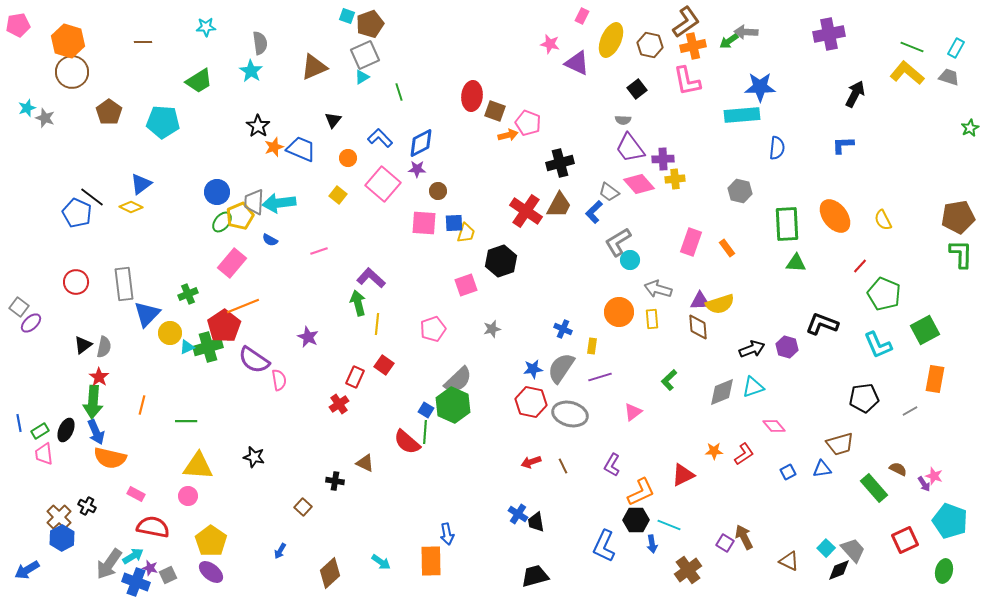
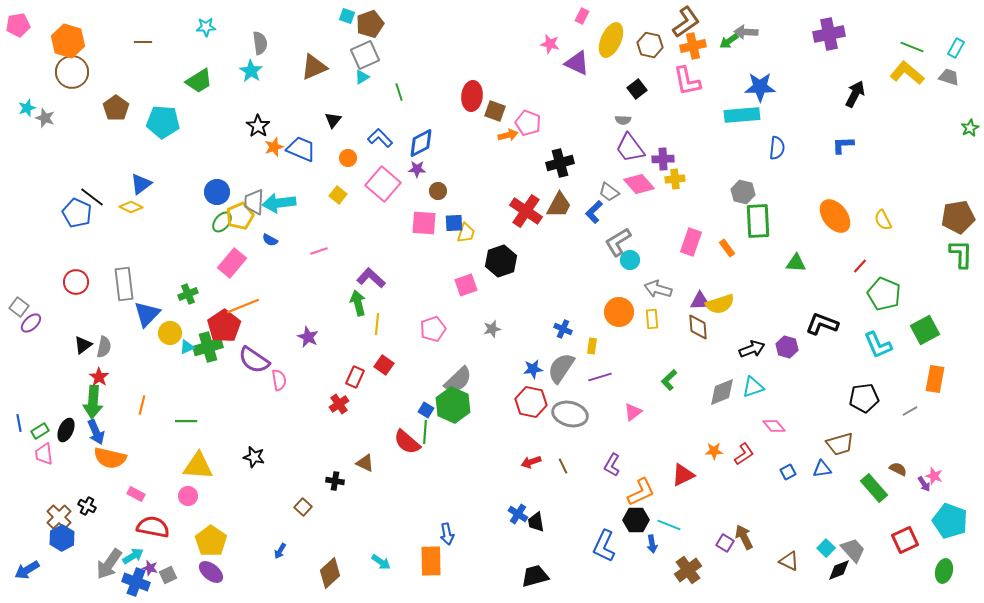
brown pentagon at (109, 112): moved 7 px right, 4 px up
gray hexagon at (740, 191): moved 3 px right, 1 px down
green rectangle at (787, 224): moved 29 px left, 3 px up
